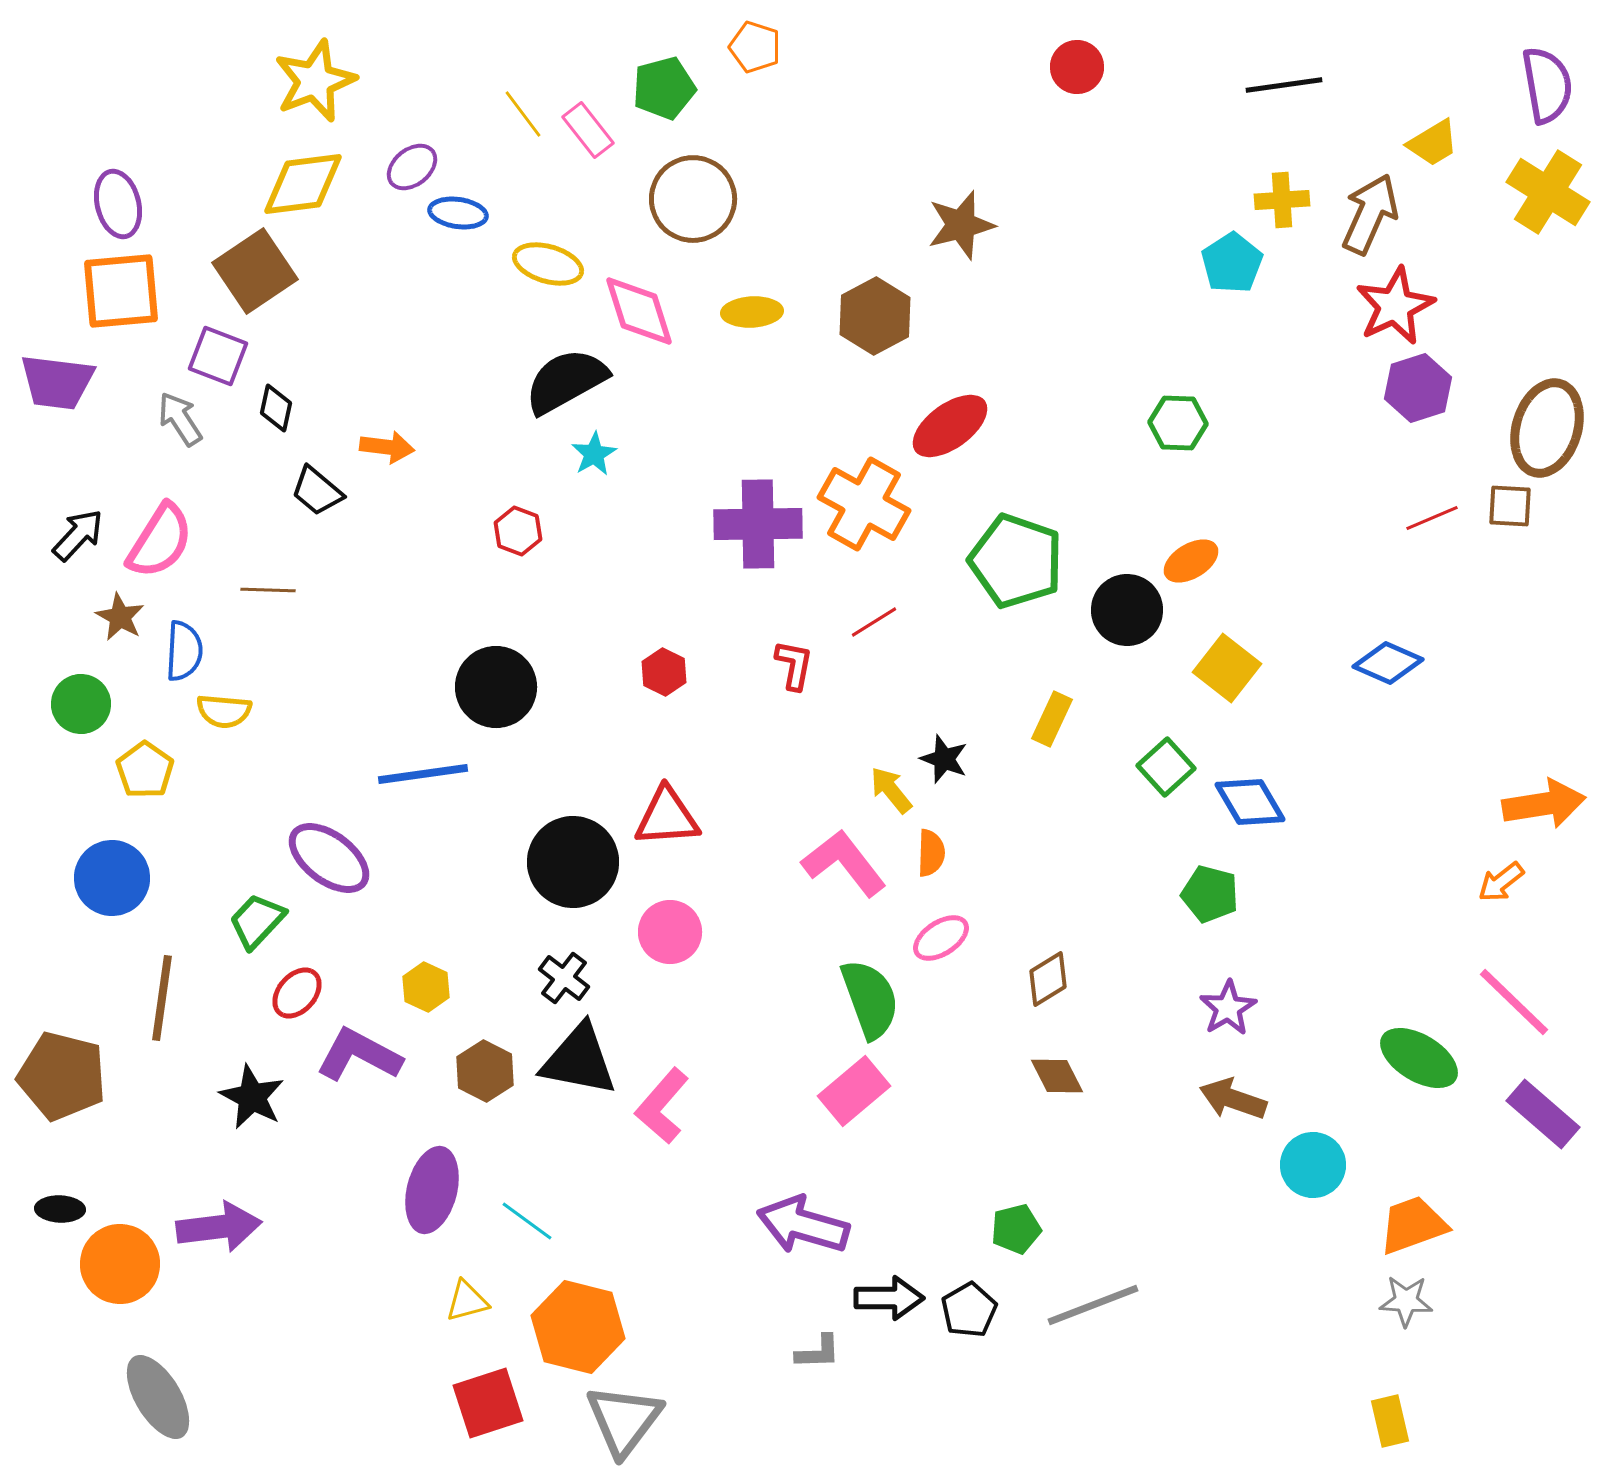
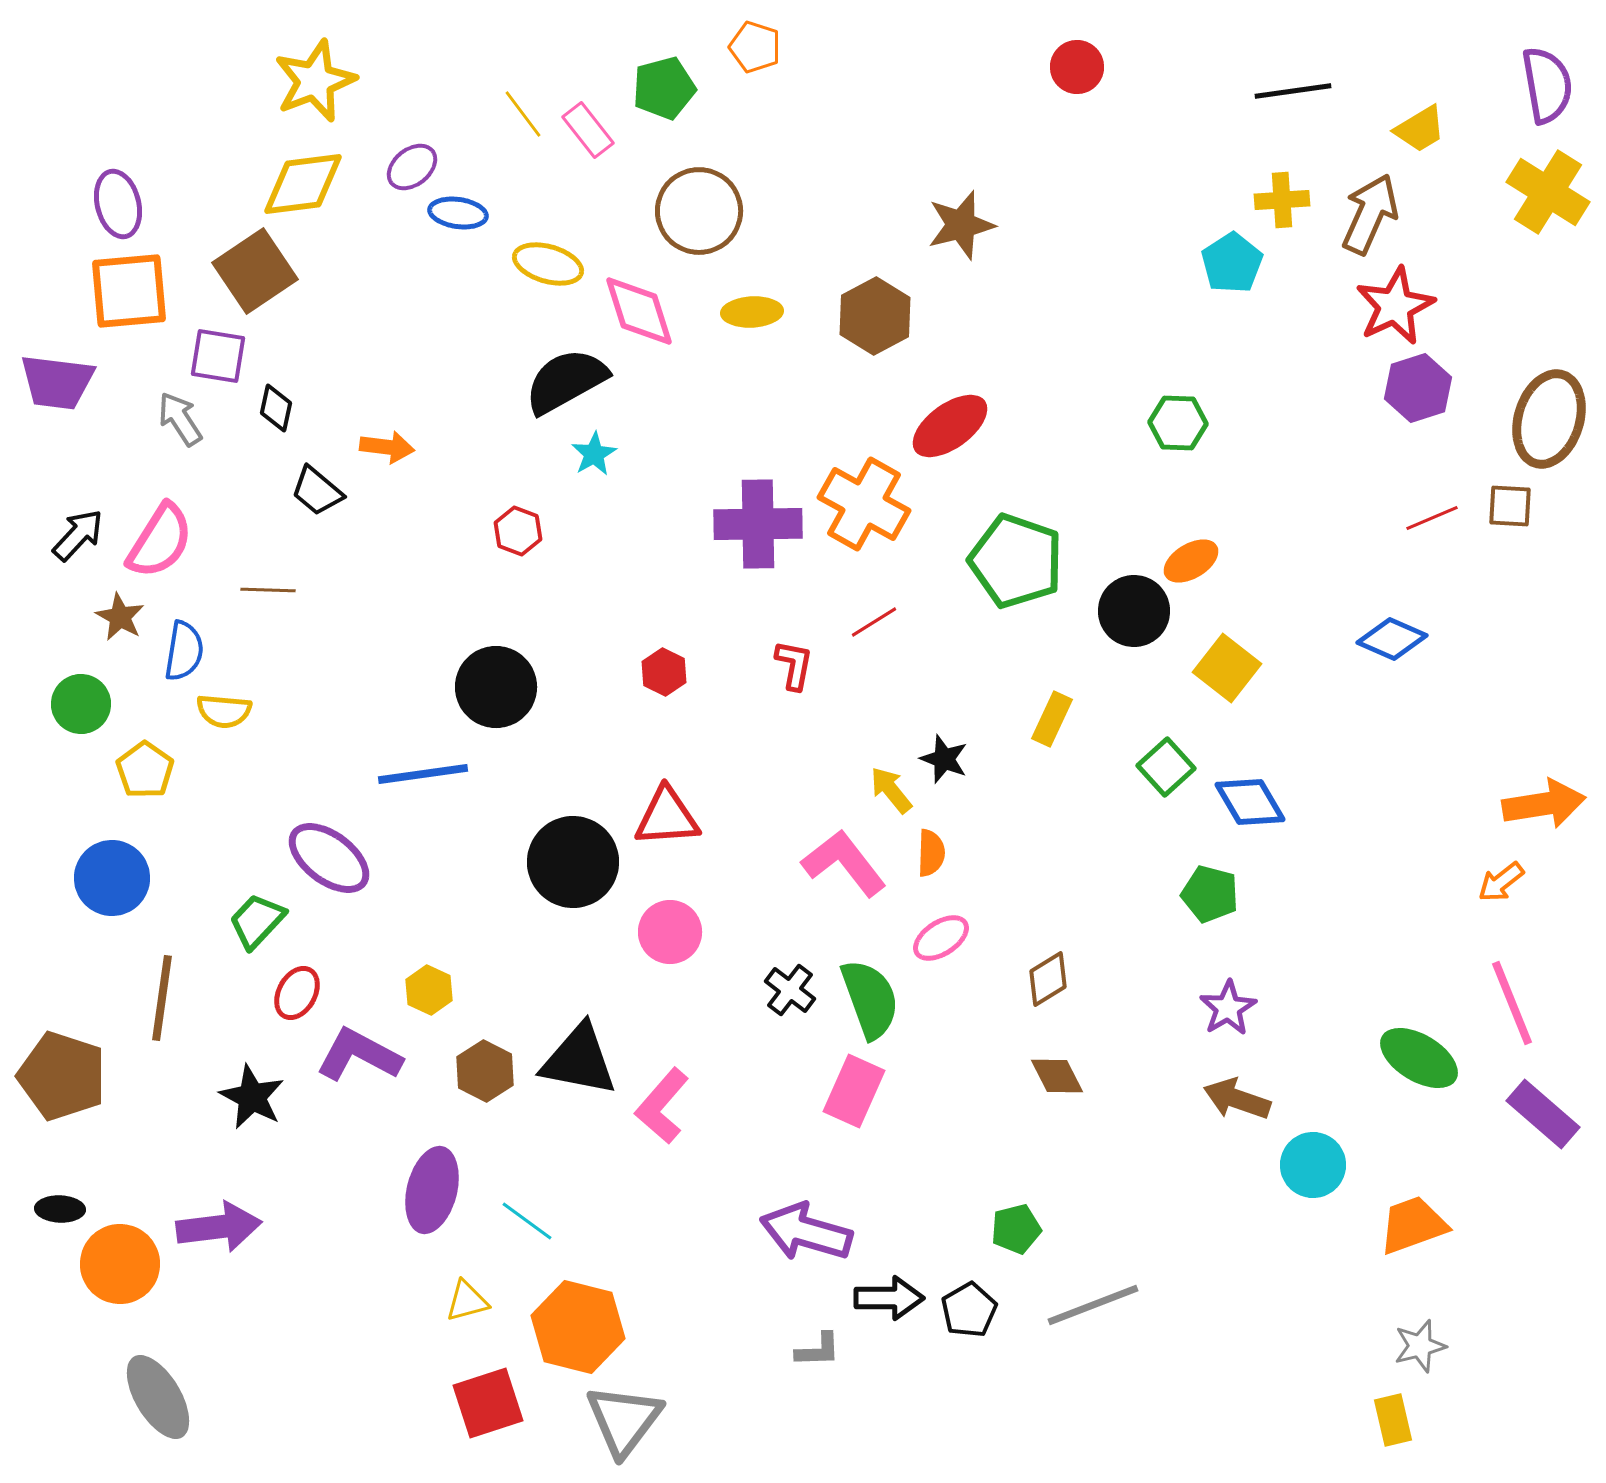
black line at (1284, 85): moved 9 px right, 6 px down
yellow trapezoid at (1433, 143): moved 13 px left, 14 px up
brown circle at (693, 199): moved 6 px right, 12 px down
orange square at (121, 291): moved 8 px right
purple square at (218, 356): rotated 12 degrees counterclockwise
brown ellipse at (1547, 428): moved 2 px right, 9 px up
black circle at (1127, 610): moved 7 px right, 1 px down
blue semicircle at (184, 651): rotated 6 degrees clockwise
blue diamond at (1388, 663): moved 4 px right, 24 px up
black cross at (564, 978): moved 226 px right, 12 px down
yellow hexagon at (426, 987): moved 3 px right, 3 px down
red ellipse at (297, 993): rotated 12 degrees counterclockwise
pink line at (1514, 1002): moved 2 px left, 1 px down; rotated 24 degrees clockwise
brown pentagon at (62, 1076): rotated 4 degrees clockwise
pink rectangle at (854, 1091): rotated 26 degrees counterclockwise
brown arrow at (1233, 1099): moved 4 px right
purple arrow at (803, 1225): moved 3 px right, 7 px down
gray star at (1406, 1301): moved 14 px right, 45 px down; rotated 18 degrees counterclockwise
gray L-shape at (818, 1352): moved 2 px up
yellow rectangle at (1390, 1421): moved 3 px right, 1 px up
